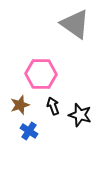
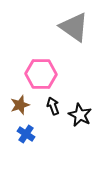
gray triangle: moved 1 px left, 3 px down
black star: rotated 10 degrees clockwise
blue cross: moved 3 px left, 3 px down
